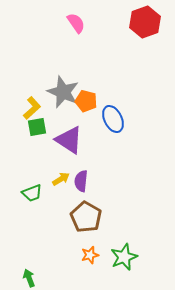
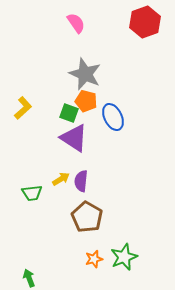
gray star: moved 22 px right, 18 px up
yellow L-shape: moved 9 px left
blue ellipse: moved 2 px up
green square: moved 32 px right, 14 px up; rotated 30 degrees clockwise
purple triangle: moved 5 px right, 2 px up
green trapezoid: rotated 15 degrees clockwise
brown pentagon: moved 1 px right
orange star: moved 4 px right, 4 px down
